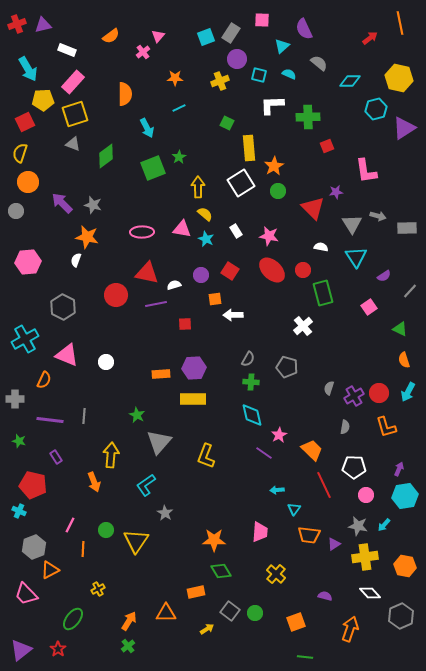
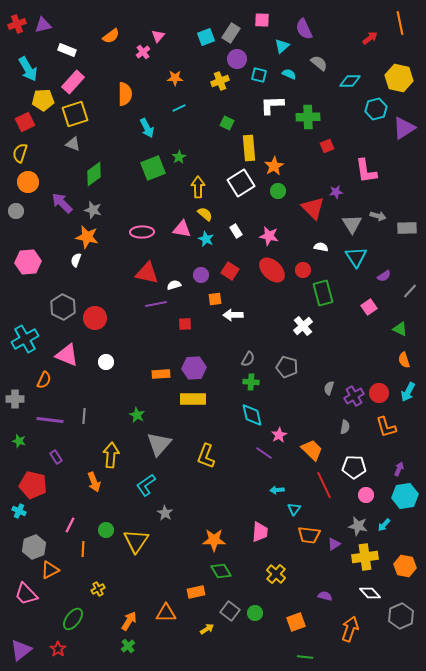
green diamond at (106, 156): moved 12 px left, 18 px down
gray star at (93, 205): moved 5 px down
red circle at (116, 295): moved 21 px left, 23 px down
gray triangle at (159, 442): moved 2 px down
